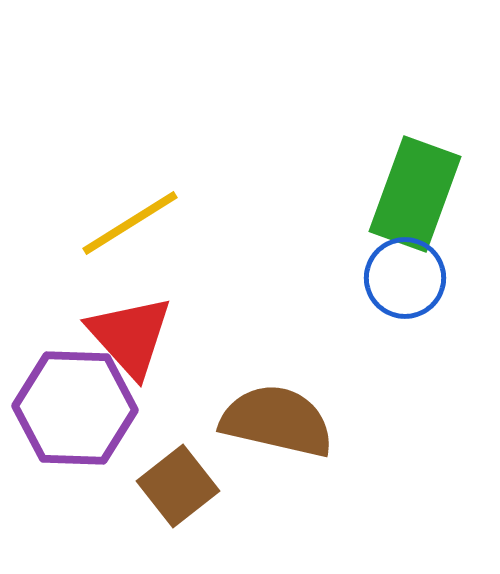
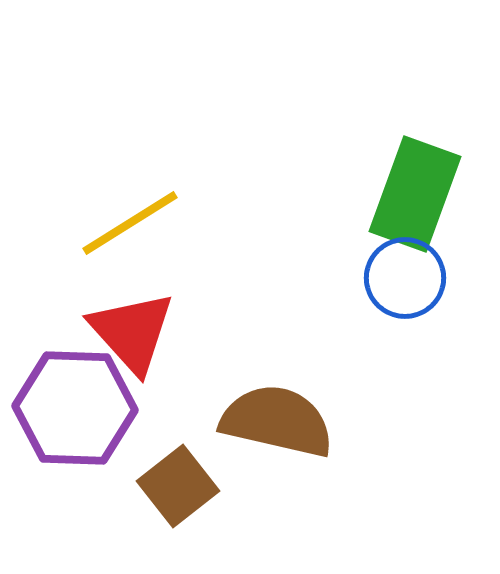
red triangle: moved 2 px right, 4 px up
